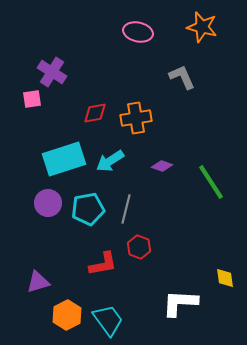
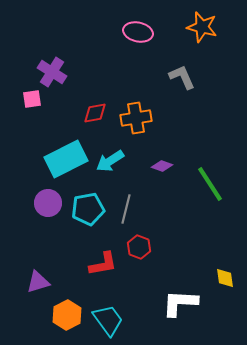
cyan rectangle: moved 2 px right; rotated 9 degrees counterclockwise
green line: moved 1 px left, 2 px down
